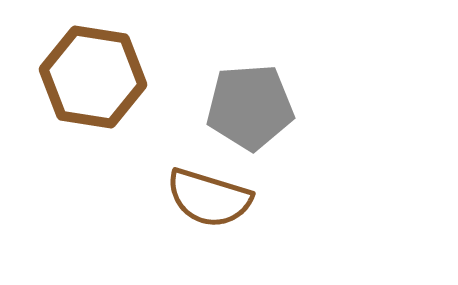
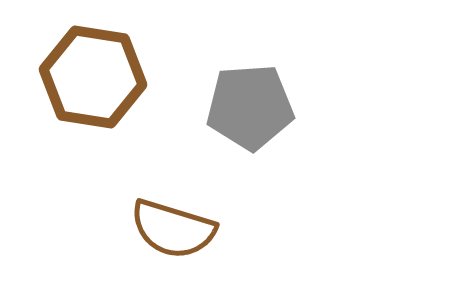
brown semicircle: moved 36 px left, 31 px down
